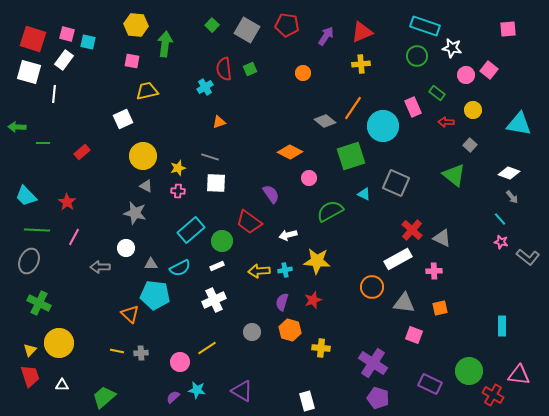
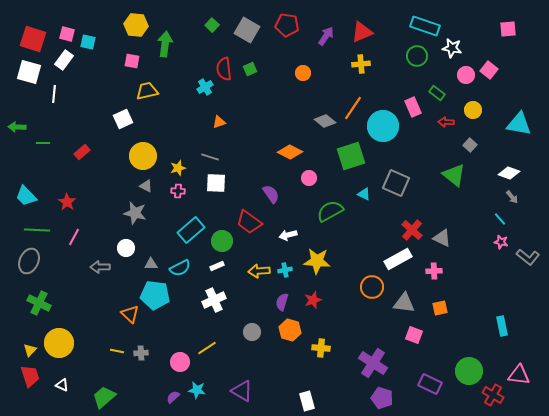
cyan rectangle at (502, 326): rotated 12 degrees counterclockwise
white triangle at (62, 385): rotated 24 degrees clockwise
purple pentagon at (378, 398): moved 4 px right
